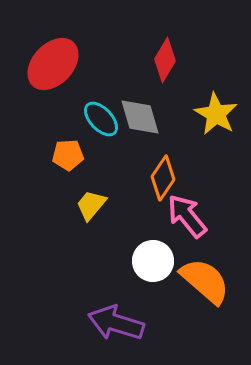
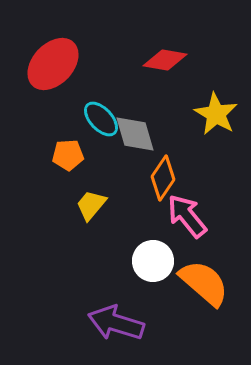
red diamond: rotated 69 degrees clockwise
gray diamond: moved 5 px left, 17 px down
orange semicircle: moved 1 px left, 2 px down
